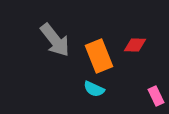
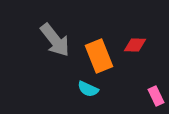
cyan semicircle: moved 6 px left
